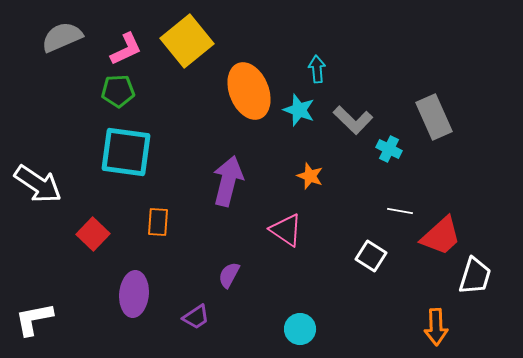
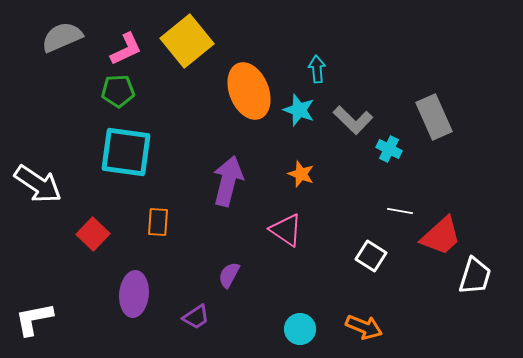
orange star: moved 9 px left, 2 px up
orange arrow: moved 72 px left; rotated 66 degrees counterclockwise
